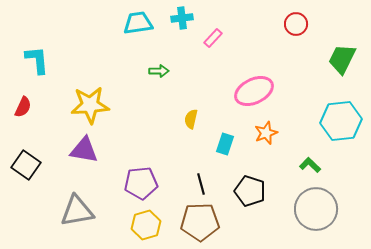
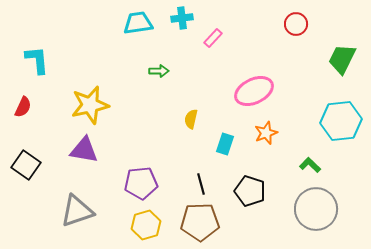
yellow star: rotated 9 degrees counterclockwise
gray triangle: rotated 9 degrees counterclockwise
